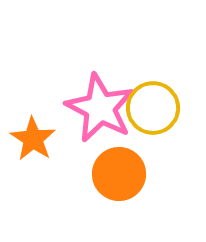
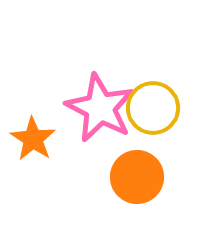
orange circle: moved 18 px right, 3 px down
